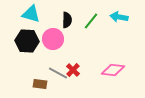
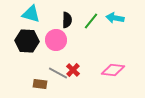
cyan arrow: moved 4 px left, 1 px down
pink circle: moved 3 px right, 1 px down
